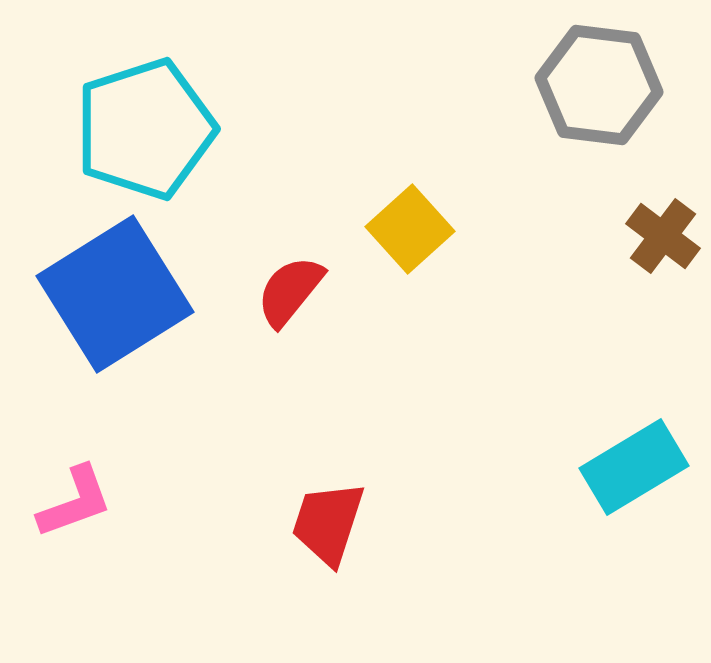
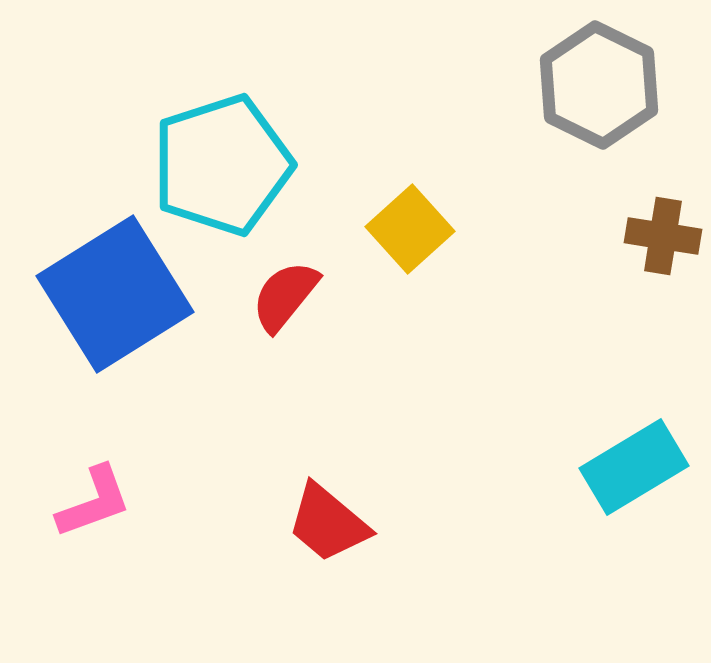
gray hexagon: rotated 19 degrees clockwise
cyan pentagon: moved 77 px right, 36 px down
brown cross: rotated 28 degrees counterclockwise
red semicircle: moved 5 px left, 5 px down
pink L-shape: moved 19 px right
red trapezoid: rotated 68 degrees counterclockwise
